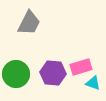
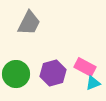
pink rectangle: moved 4 px right; rotated 45 degrees clockwise
purple hexagon: rotated 20 degrees counterclockwise
cyan triangle: rotated 42 degrees counterclockwise
